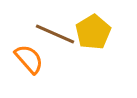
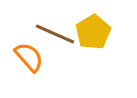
orange semicircle: moved 2 px up
